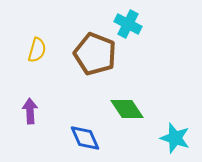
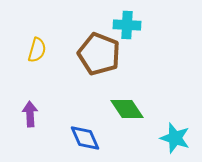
cyan cross: moved 1 px left, 1 px down; rotated 24 degrees counterclockwise
brown pentagon: moved 4 px right
purple arrow: moved 3 px down
